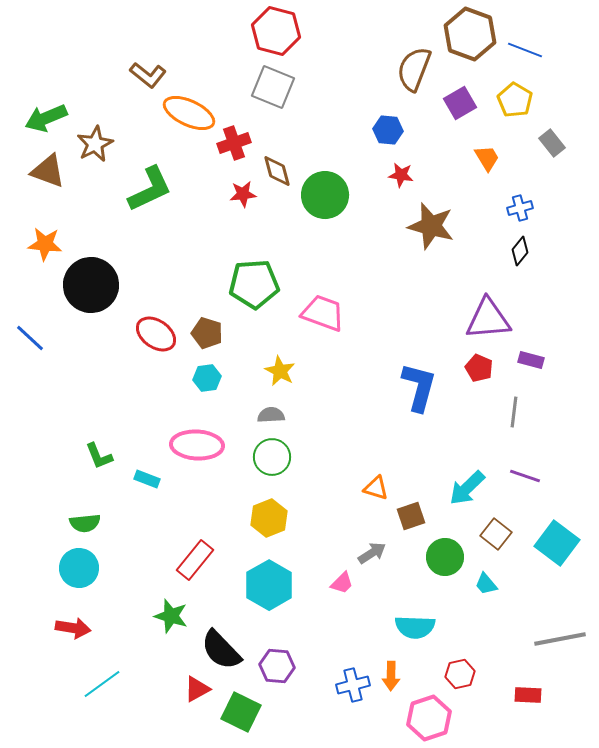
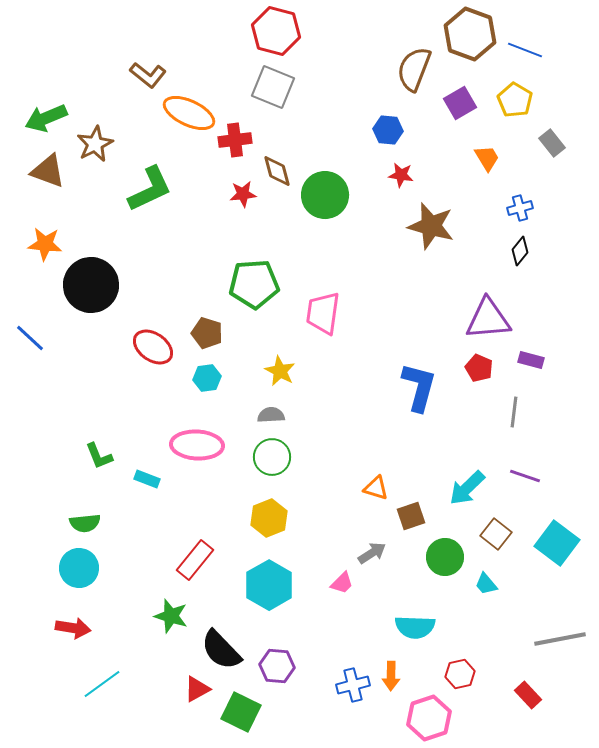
red cross at (234, 143): moved 1 px right, 3 px up; rotated 12 degrees clockwise
pink trapezoid at (323, 313): rotated 102 degrees counterclockwise
red ellipse at (156, 334): moved 3 px left, 13 px down
red rectangle at (528, 695): rotated 44 degrees clockwise
